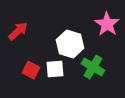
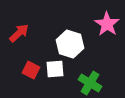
red arrow: moved 1 px right, 2 px down
green cross: moved 3 px left, 16 px down
